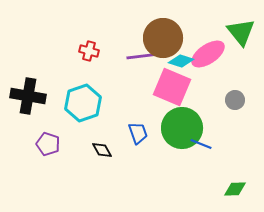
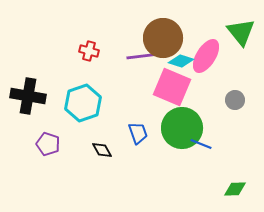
pink ellipse: moved 2 px left, 2 px down; rotated 24 degrees counterclockwise
